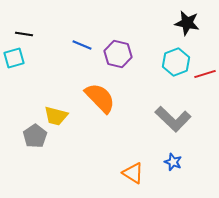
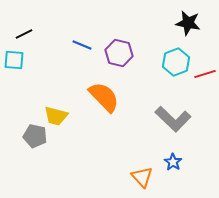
black star: moved 1 px right
black line: rotated 36 degrees counterclockwise
purple hexagon: moved 1 px right, 1 px up
cyan square: moved 2 px down; rotated 20 degrees clockwise
orange semicircle: moved 4 px right, 1 px up
gray pentagon: rotated 25 degrees counterclockwise
blue star: rotated 12 degrees clockwise
orange triangle: moved 9 px right, 4 px down; rotated 15 degrees clockwise
